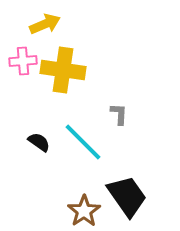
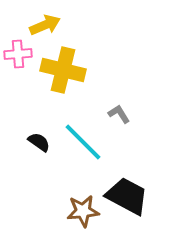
yellow arrow: moved 1 px down
pink cross: moved 5 px left, 7 px up
yellow cross: rotated 6 degrees clockwise
gray L-shape: rotated 35 degrees counterclockwise
black trapezoid: rotated 27 degrees counterclockwise
brown star: moved 1 px left; rotated 28 degrees clockwise
